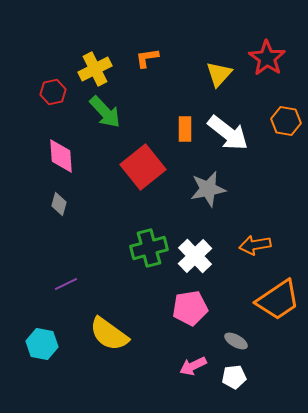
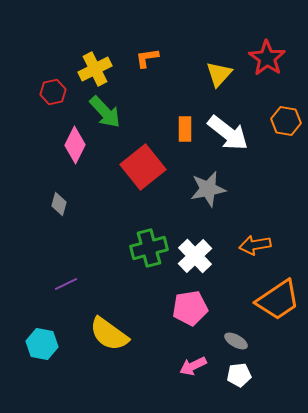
pink diamond: moved 14 px right, 11 px up; rotated 30 degrees clockwise
white pentagon: moved 5 px right, 2 px up
